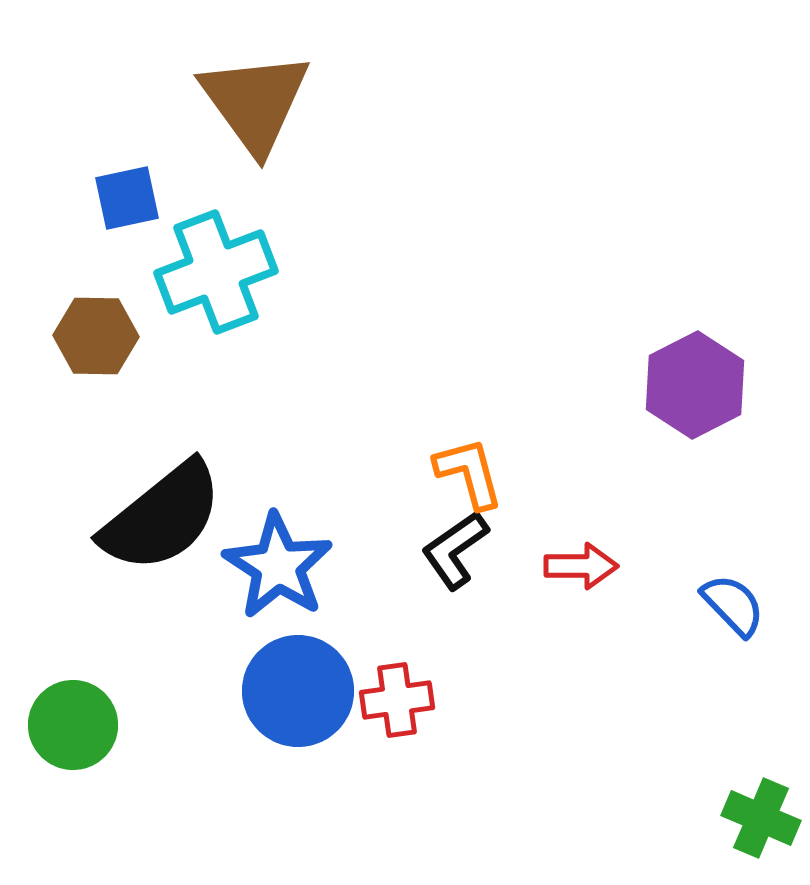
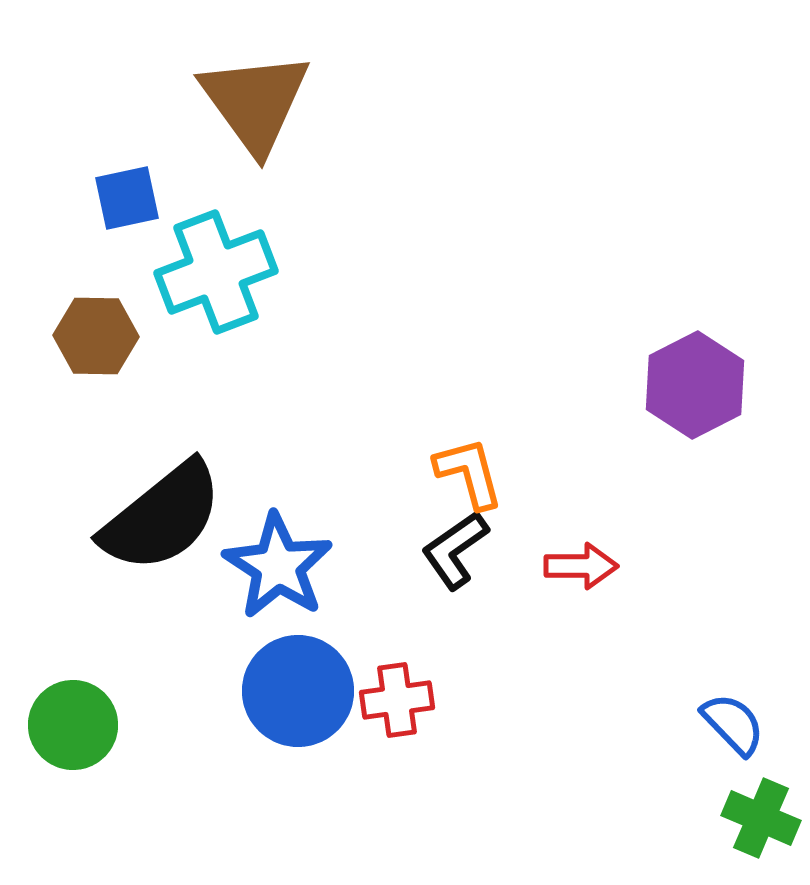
blue semicircle: moved 119 px down
